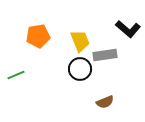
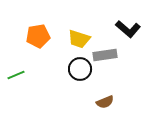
yellow trapezoid: moved 1 px left, 2 px up; rotated 130 degrees clockwise
